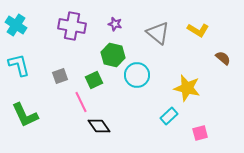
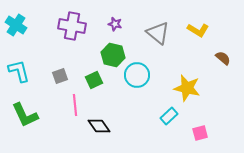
cyan L-shape: moved 6 px down
pink line: moved 6 px left, 3 px down; rotated 20 degrees clockwise
